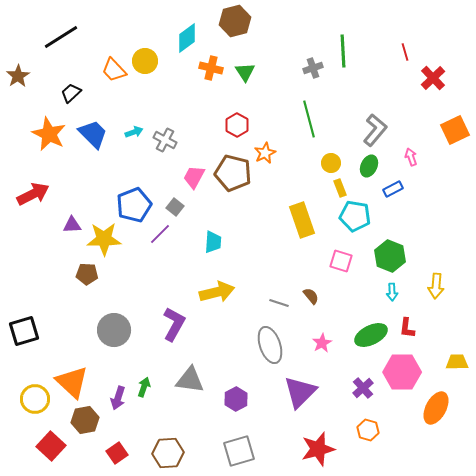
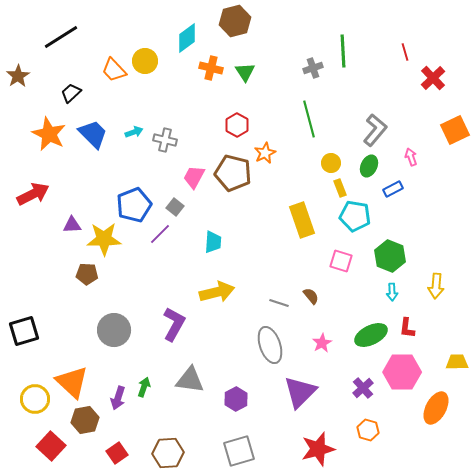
gray cross at (165, 140): rotated 15 degrees counterclockwise
